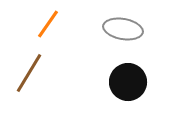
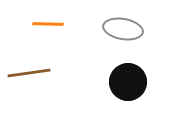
orange line: rotated 56 degrees clockwise
brown line: rotated 51 degrees clockwise
